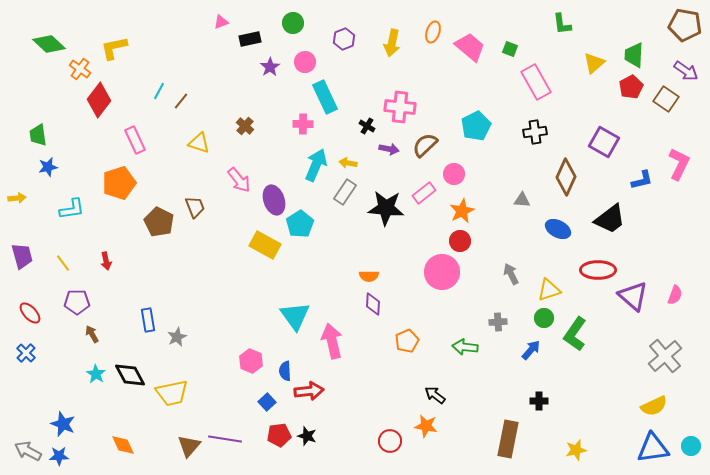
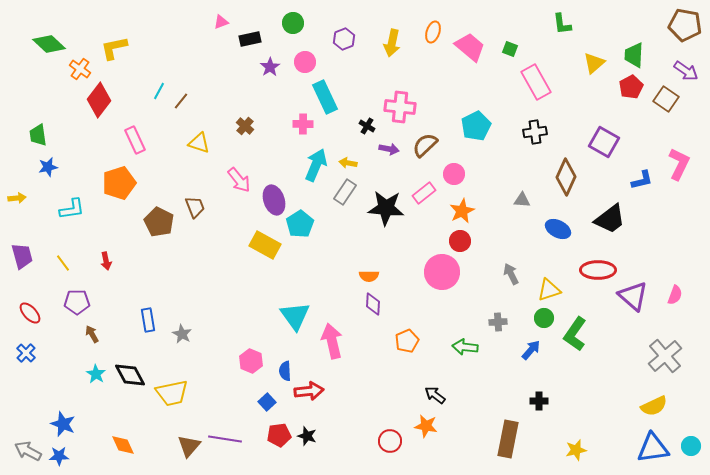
gray star at (177, 337): moved 5 px right, 3 px up; rotated 18 degrees counterclockwise
